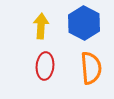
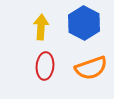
yellow arrow: moved 1 px down
orange semicircle: rotated 76 degrees clockwise
